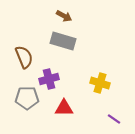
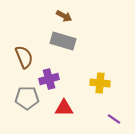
yellow cross: rotated 12 degrees counterclockwise
